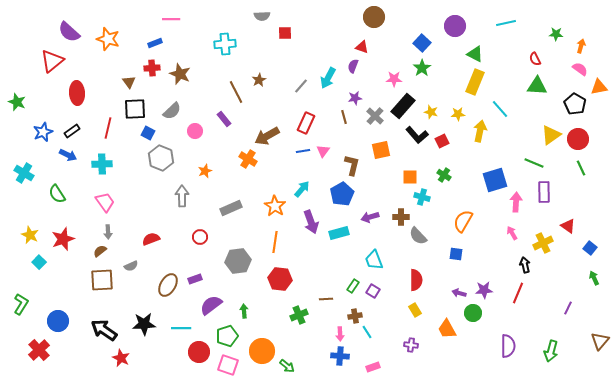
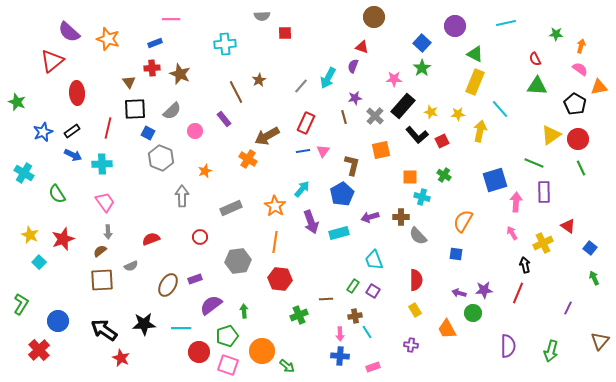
blue arrow at (68, 155): moved 5 px right
